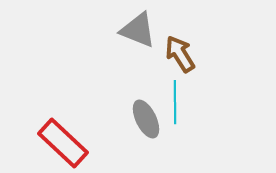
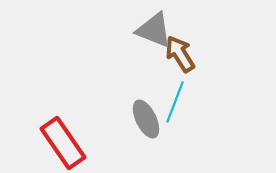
gray triangle: moved 16 px right
cyan line: rotated 21 degrees clockwise
red rectangle: rotated 12 degrees clockwise
